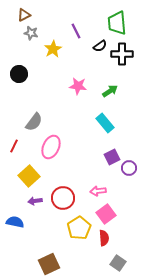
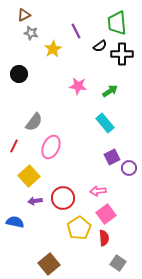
brown square: rotated 15 degrees counterclockwise
